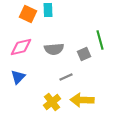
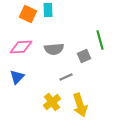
pink diamond: rotated 10 degrees clockwise
gray square: moved 2 px down
blue triangle: moved 1 px left
yellow arrow: moved 2 px left, 5 px down; rotated 110 degrees counterclockwise
